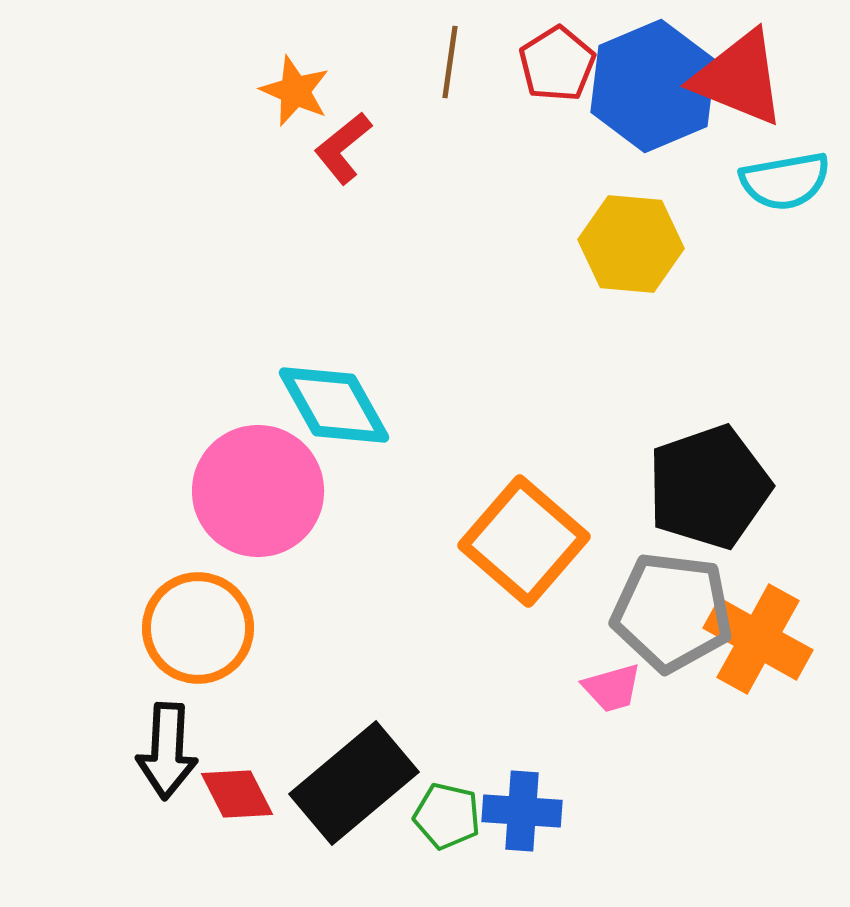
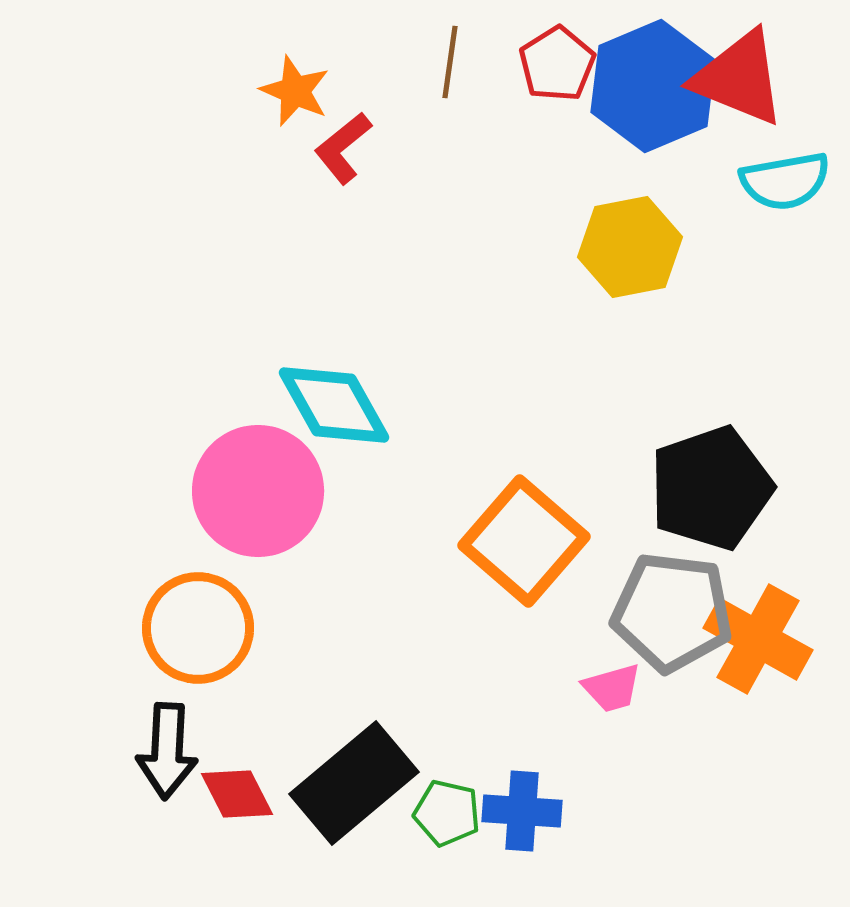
yellow hexagon: moved 1 px left, 3 px down; rotated 16 degrees counterclockwise
black pentagon: moved 2 px right, 1 px down
green pentagon: moved 3 px up
